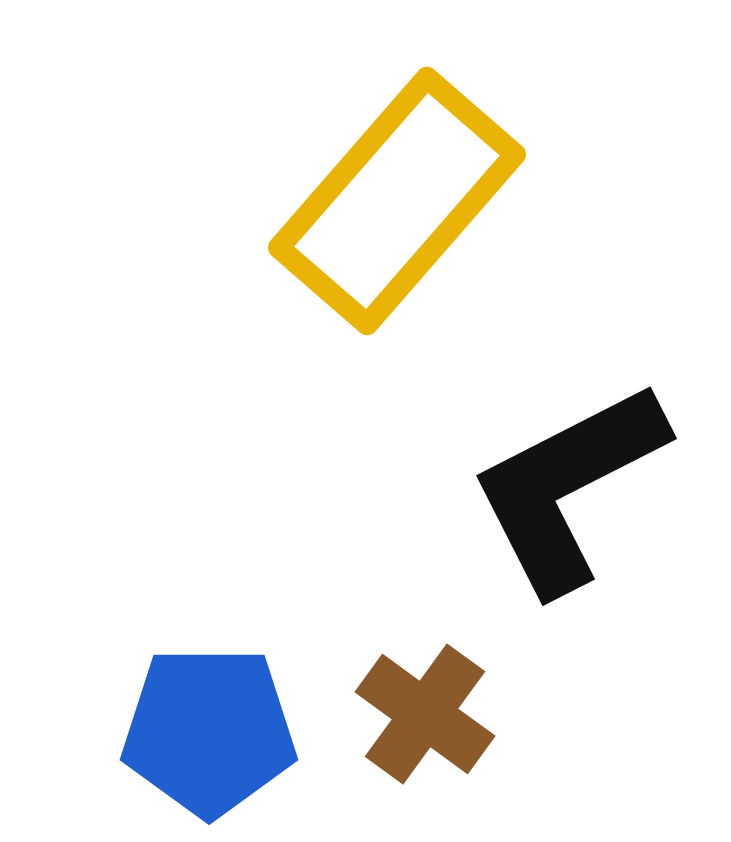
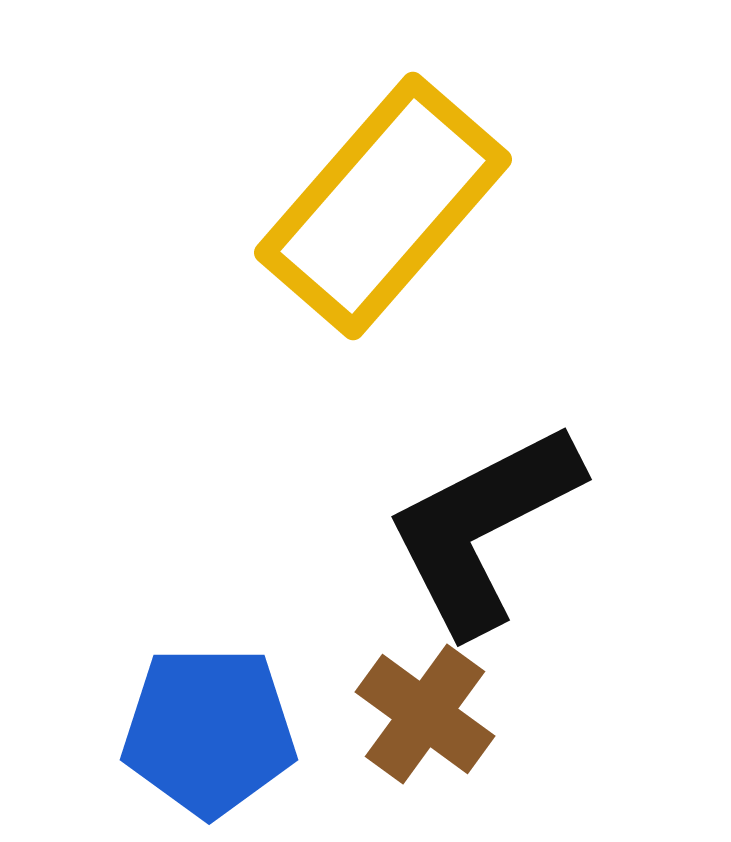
yellow rectangle: moved 14 px left, 5 px down
black L-shape: moved 85 px left, 41 px down
